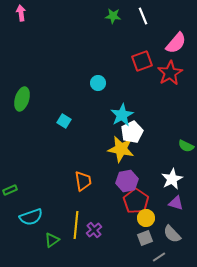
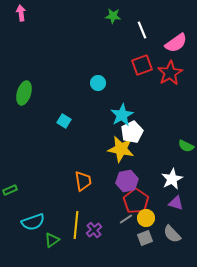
white line: moved 1 px left, 14 px down
pink semicircle: rotated 15 degrees clockwise
red square: moved 4 px down
green ellipse: moved 2 px right, 6 px up
cyan semicircle: moved 2 px right, 5 px down
gray line: moved 33 px left, 38 px up
